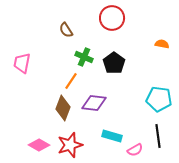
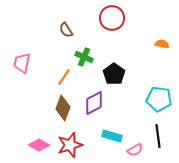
black pentagon: moved 11 px down
orange line: moved 7 px left, 4 px up
purple diamond: rotated 35 degrees counterclockwise
